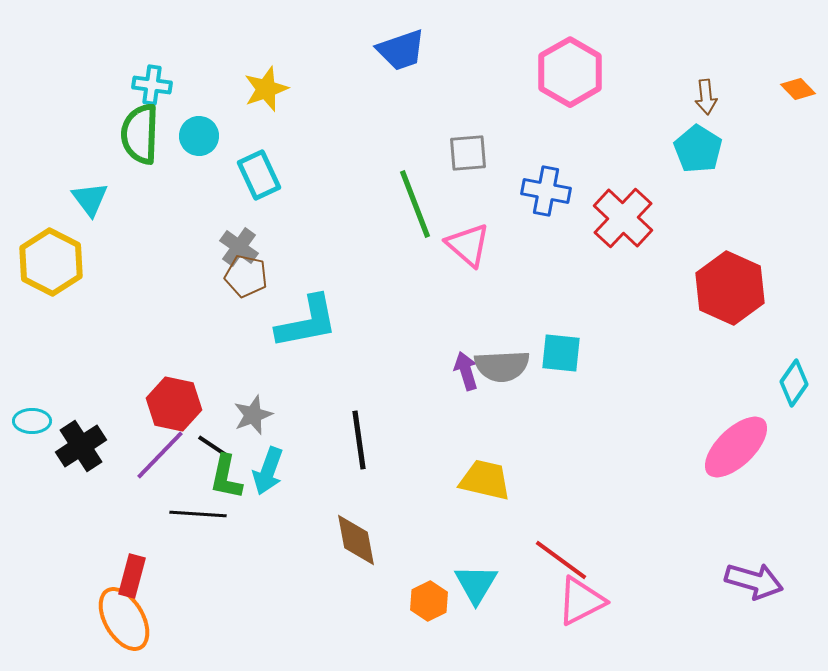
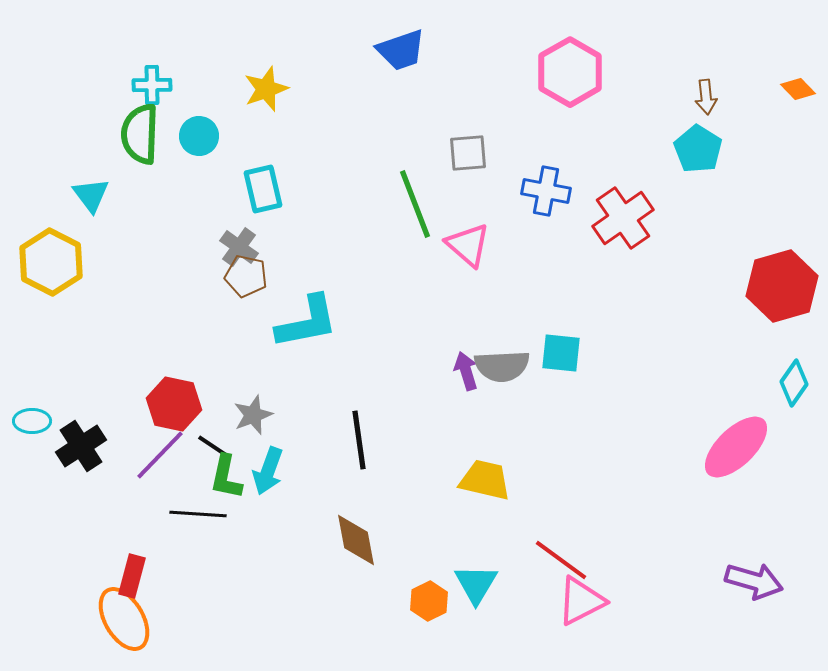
cyan cross at (152, 85): rotated 9 degrees counterclockwise
cyan rectangle at (259, 175): moved 4 px right, 14 px down; rotated 12 degrees clockwise
cyan triangle at (90, 199): moved 1 px right, 4 px up
red cross at (623, 218): rotated 12 degrees clockwise
red hexagon at (730, 288): moved 52 px right, 2 px up; rotated 20 degrees clockwise
